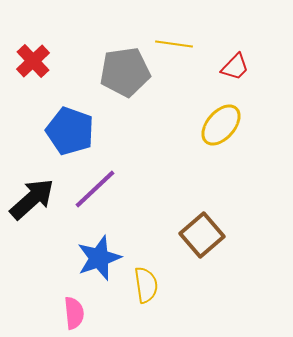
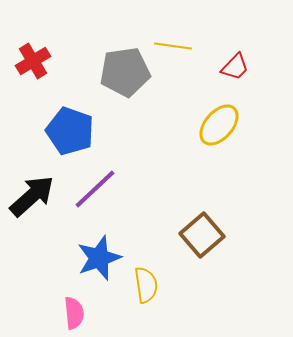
yellow line: moved 1 px left, 2 px down
red cross: rotated 12 degrees clockwise
yellow ellipse: moved 2 px left
black arrow: moved 3 px up
